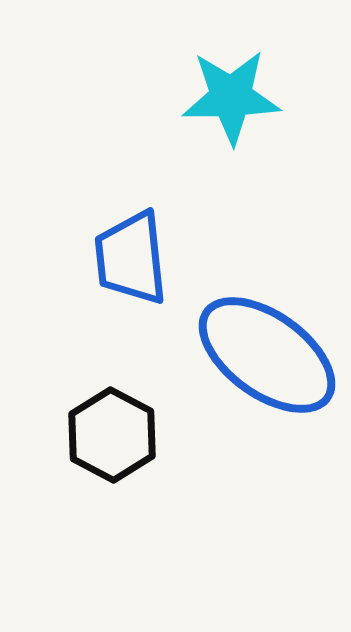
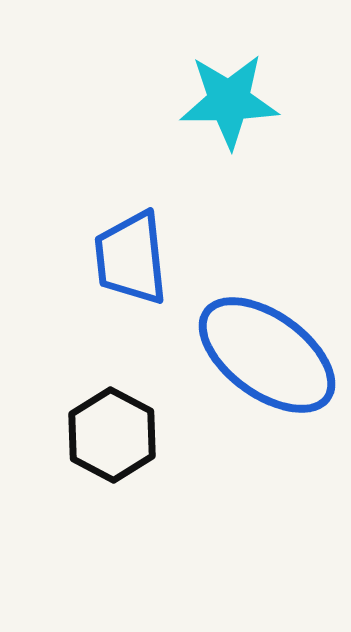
cyan star: moved 2 px left, 4 px down
